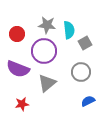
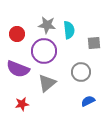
gray square: moved 9 px right; rotated 24 degrees clockwise
